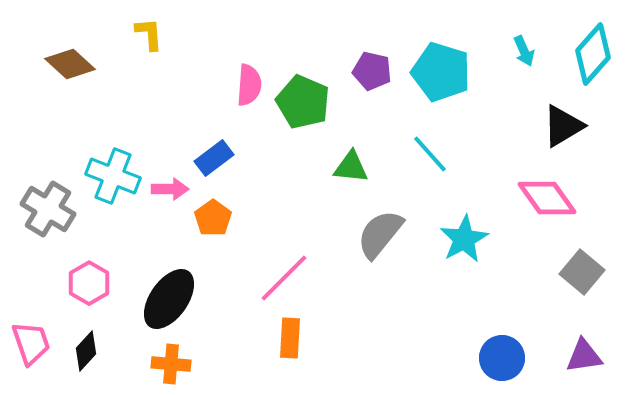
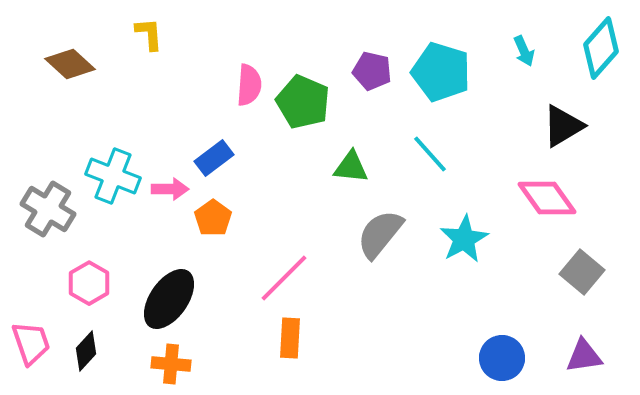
cyan diamond: moved 8 px right, 6 px up
